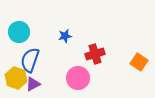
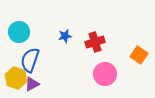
red cross: moved 12 px up
orange square: moved 7 px up
pink circle: moved 27 px right, 4 px up
purple triangle: moved 1 px left
